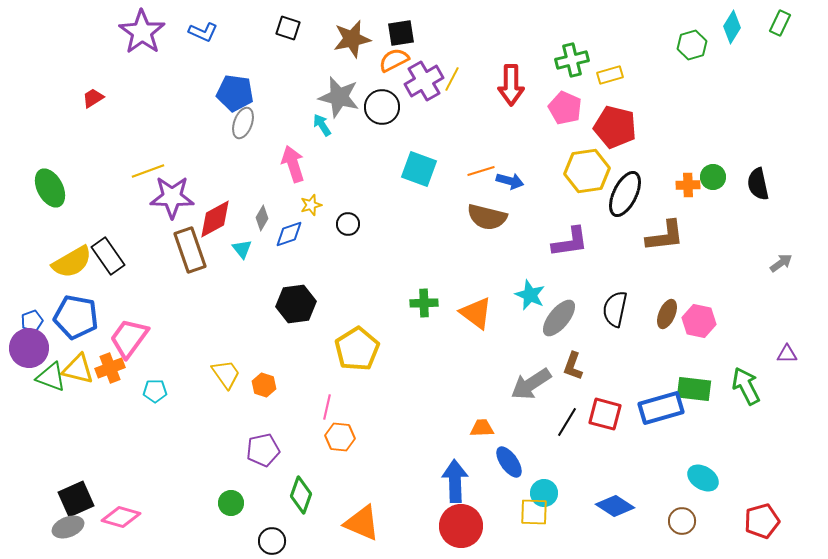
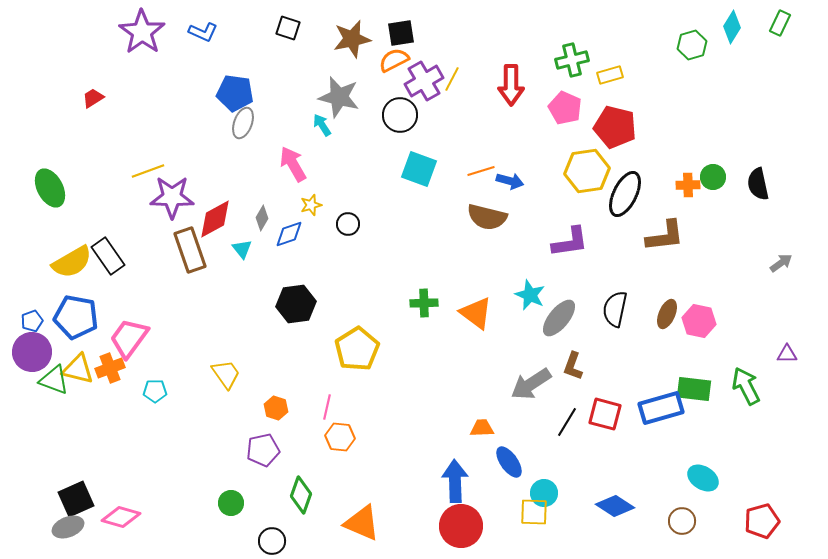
black circle at (382, 107): moved 18 px right, 8 px down
pink arrow at (293, 164): rotated 12 degrees counterclockwise
purple circle at (29, 348): moved 3 px right, 4 px down
green triangle at (51, 377): moved 3 px right, 3 px down
orange hexagon at (264, 385): moved 12 px right, 23 px down
